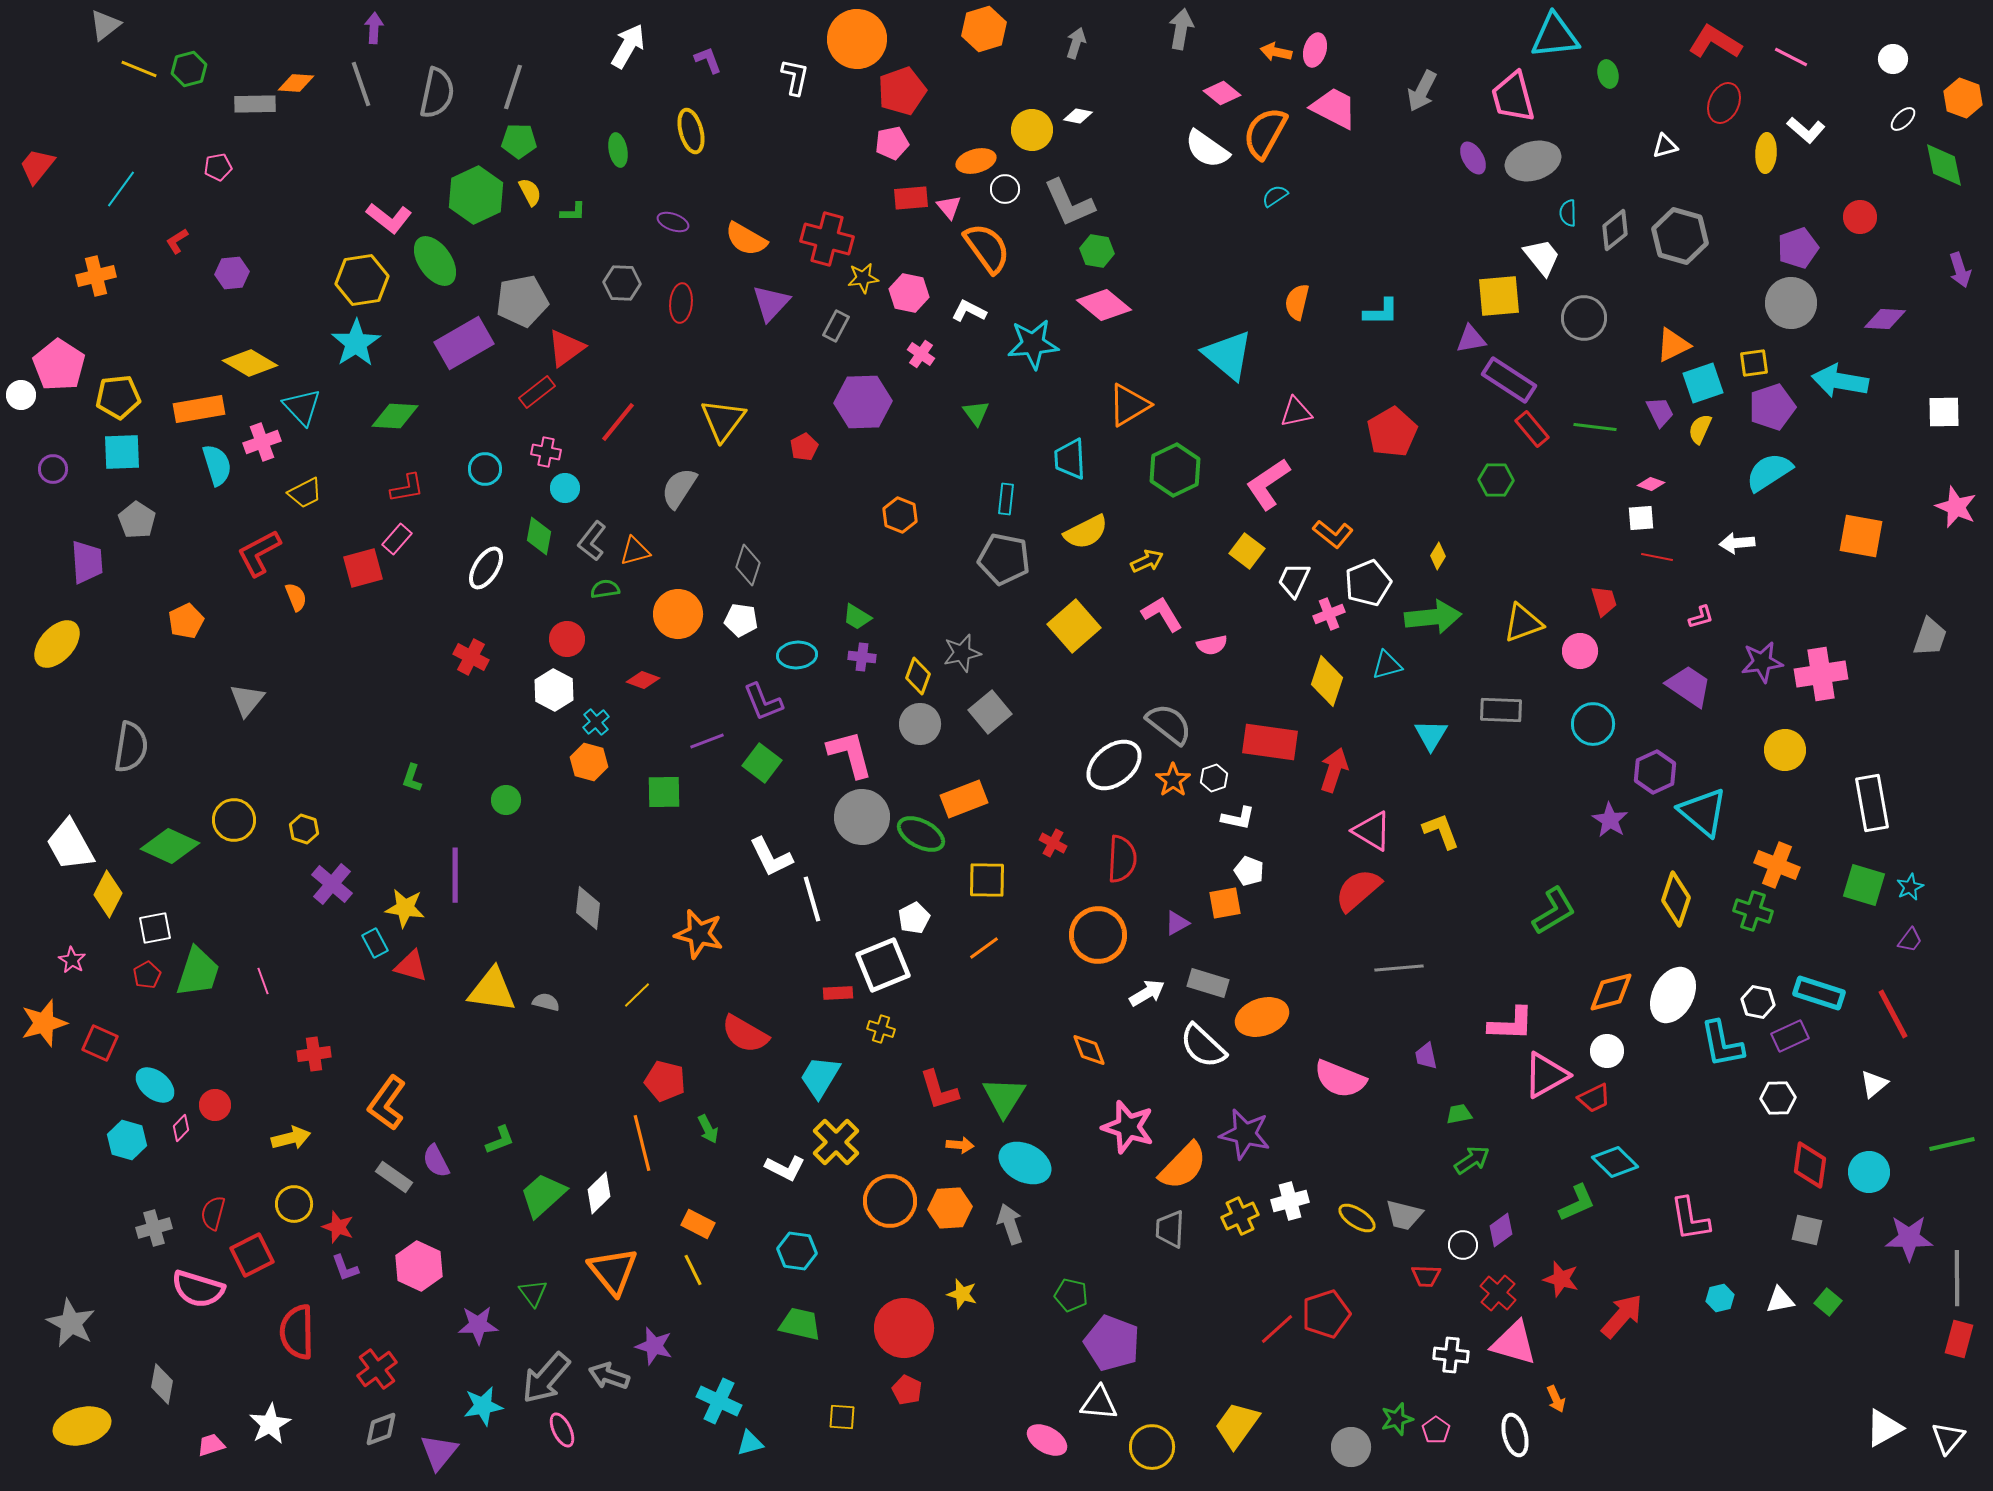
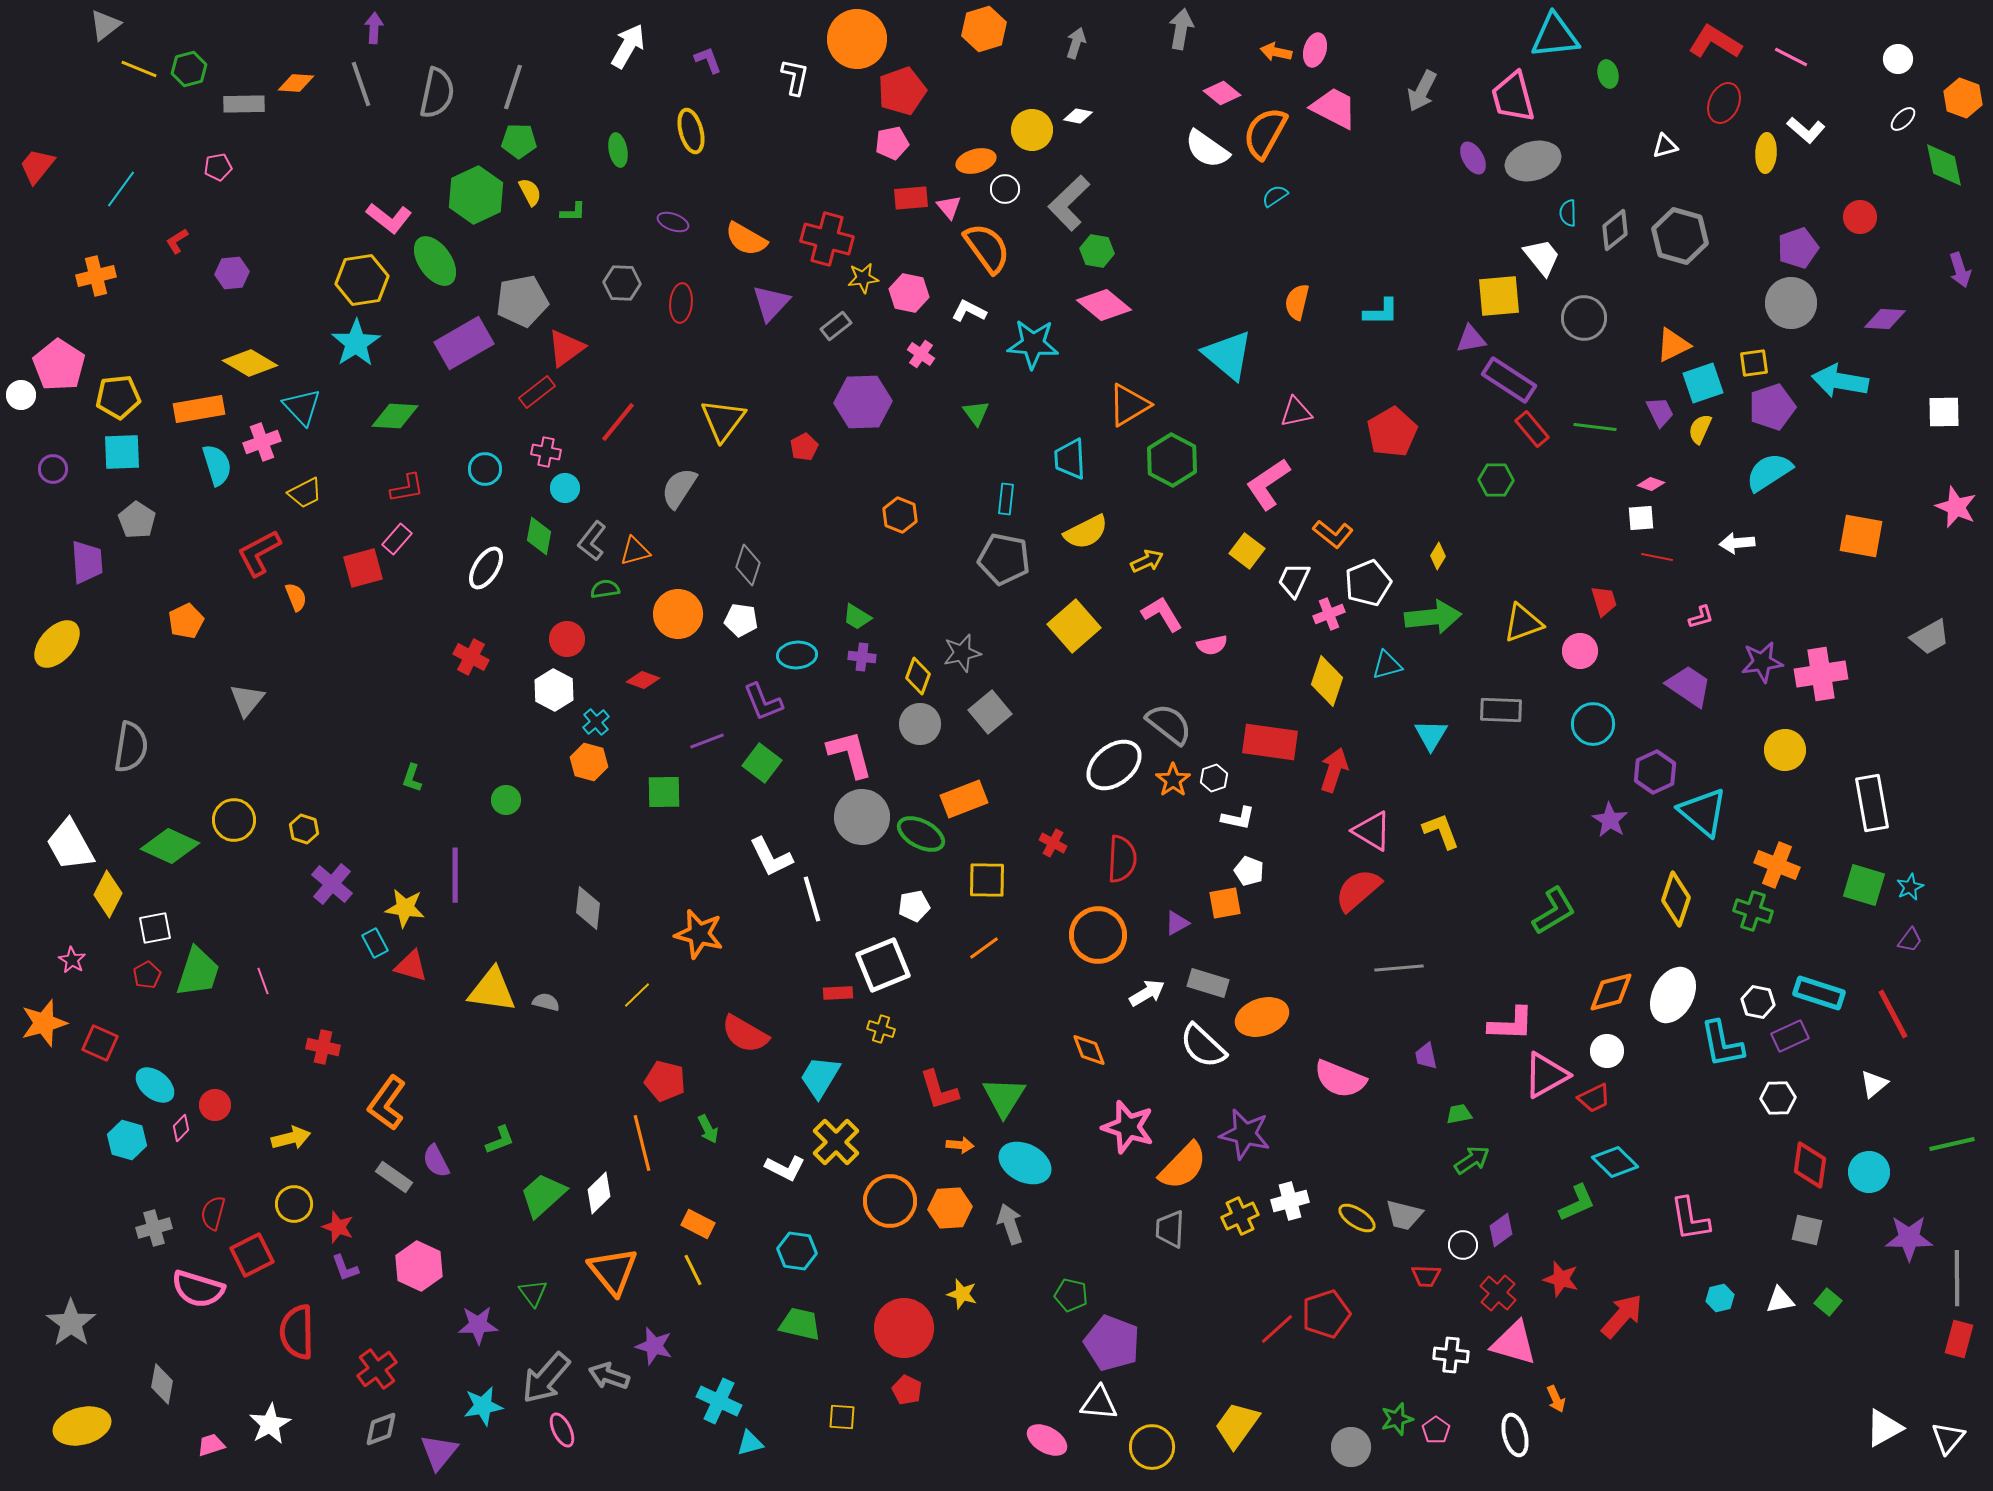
white circle at (1893, 59): moved 5 px right
gray rectangle at (255, 104): moved 11 px left
gray L-shape at (1069, 203): rotated 70 degrees clockwise
gray rectangle at (836, 326): rotated 24 degrees clockwise
cyan star at (1033, 344): rotated 9 degrees clockwise
green hexagon at (1175, 470): moved 3 px left, 10 px up; rotated 6 degrees counterclockwise
gray trapezoid at (1930, 637): rotated 42 degrees clockwise
white pentagon at (914, 918): moved 12 px up; rotated 16 degrees clockwise
red cross at (314, 1054): moved 9 px right, 7 px up; rotated 20 degrees clockwise
gray star at (71, 1323): rotated 9 degrees clockwise
